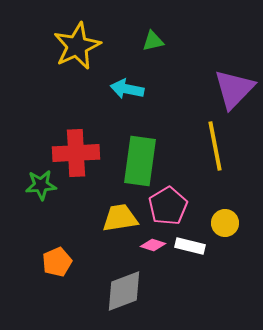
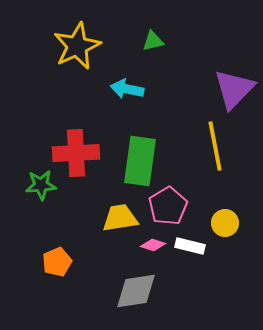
gray diamond: moved 12 px right; rotated 12 degrees clockwise
